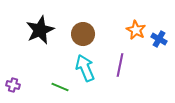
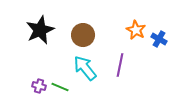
brown circle: moved 1 px down
cyan arrow: rotated 16 degrees counterclockwise
purple cross: moved 26 px right, 1 px down
